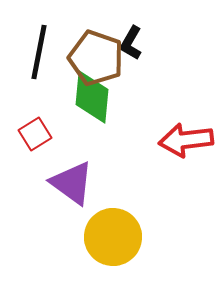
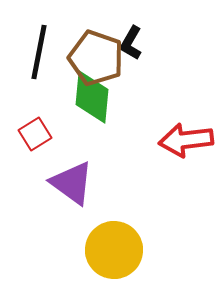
yellow circle: moved 1 px right, 13 px down
